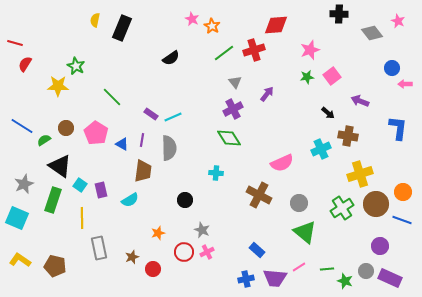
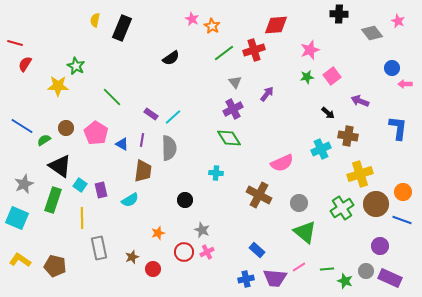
cyan line at (173, 117): rotated 18 degrees counterclockwise
